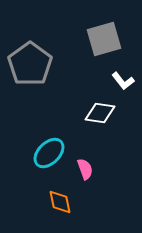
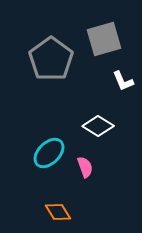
gray pentagon: moved 21 px right, 5 px up
white L-shape: rotated 15 degrees clockwise
white diamond: moved 2 px left, 13 px down; rotated 24 degrees clockwise
pink semicircle: moved 2 px up
orange diamond: moved 2 px left, 10 px down; rotated 20 degrees counterclockwise
